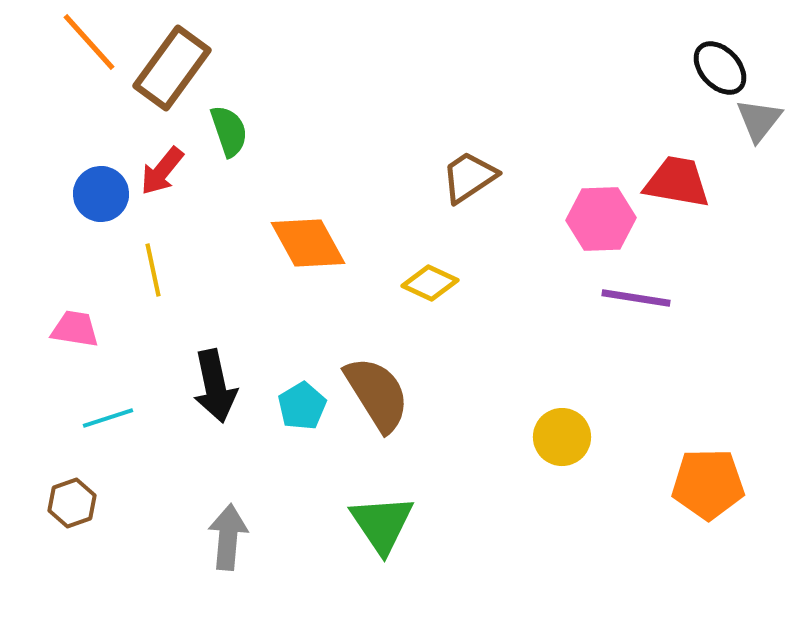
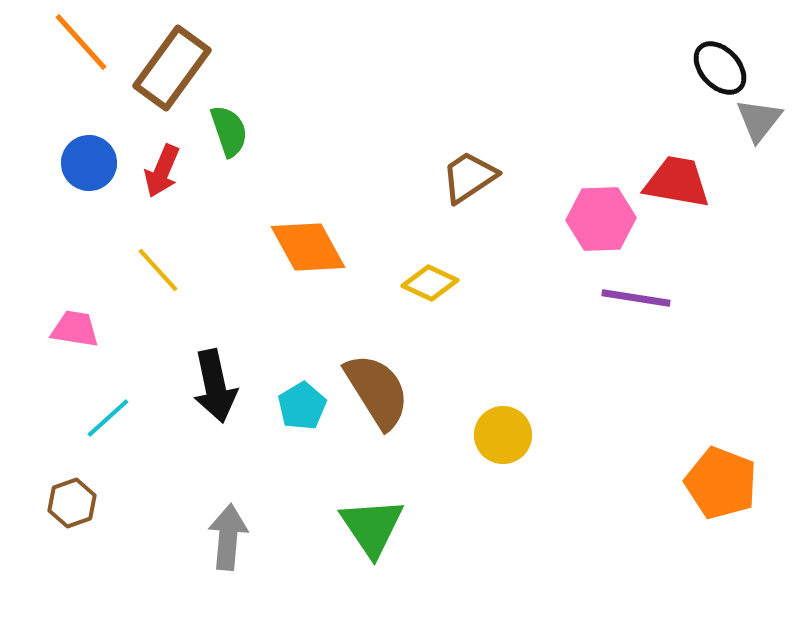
orange line: moved 8 px left
red arrow: rotated 16 degrees counterclockwise
blue circle: moved 12 px left, 31 px up
orange diamond: moved 4 px down
yellow line: moved 5 px right; rotated 30 degrees counterclockwise
brown semicircle: moved 3 px up
cyan line: rotated 24 degrees counterclockwise
yellow circle: moved 59 px left, 2 px up
orange pentagon: moved 13 px right, 1 px up; rotated 22 degrees clockwise
green triangle: moved 10 px left, 3 px down
